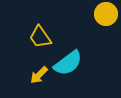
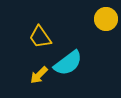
yellow circle: moved 5 px down
